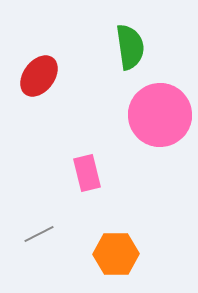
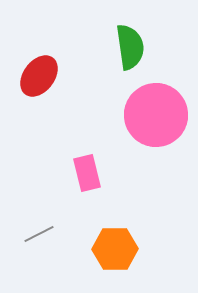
pink circle: moved 4 px left
orange hexagon: moved 1 px left, 5 px up
